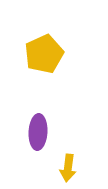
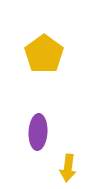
yellow pentagon: rotated 12 degrees counterclockwise
